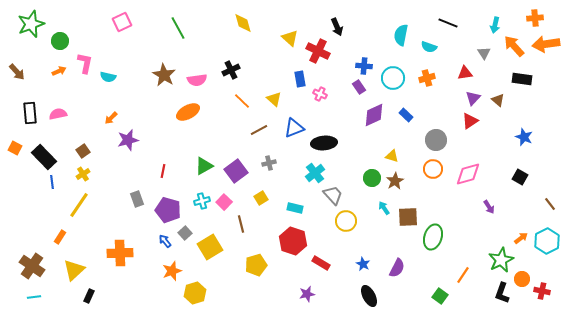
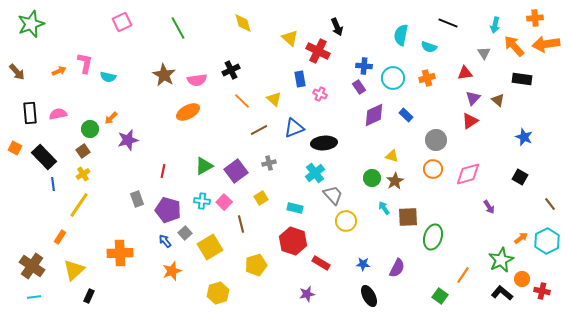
green circle at (60, 41): moved 30 px right, 88 px down
blue line at (52, 182): moved 1 px right, 2 px down
cyan cross at (202, 201): rotated 21 degrees clockwise
blue star at (363, 264): rotated 24 degrees counterclockwise
yellow hexagon at (195, 293): moved 23 px right
black L-shape at (502, 293): rotated 110 degrees clockwise
